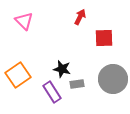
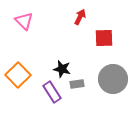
orange square: rotated 10 degrees counterclockwise
